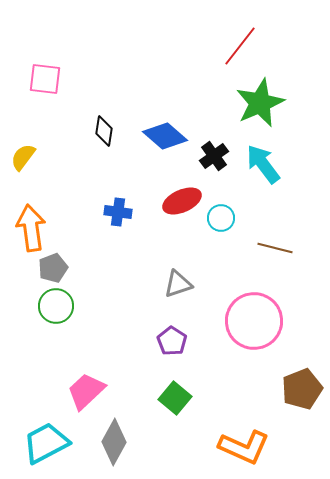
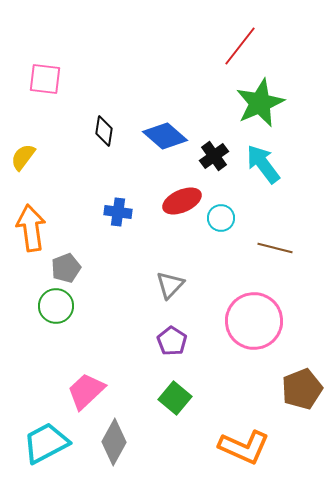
gray pentagon: moved 13 px right
gray triangle: moved 8 px left, 1 px down; rotated 28 degrees counterclockwise
